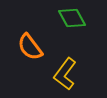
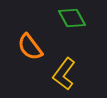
yellow L-shape: moved 1 px left
